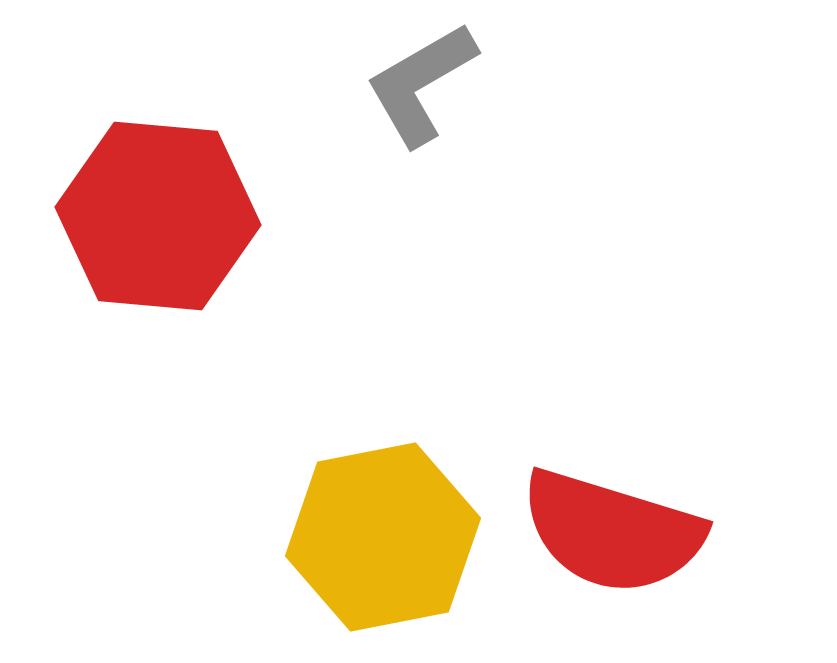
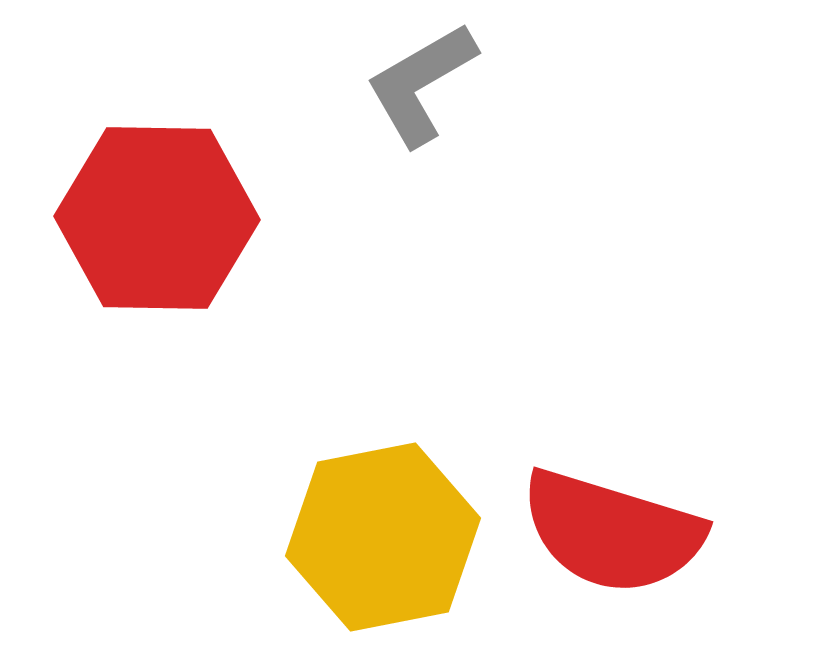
red hexagon: moved 1 px left, 2 px down; rotated 4 degrees counterclockwise
